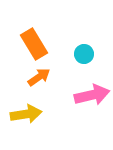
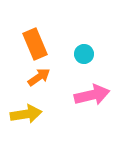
orange rectangle: moved 1 px right; rotated 8 degrees clockwise
